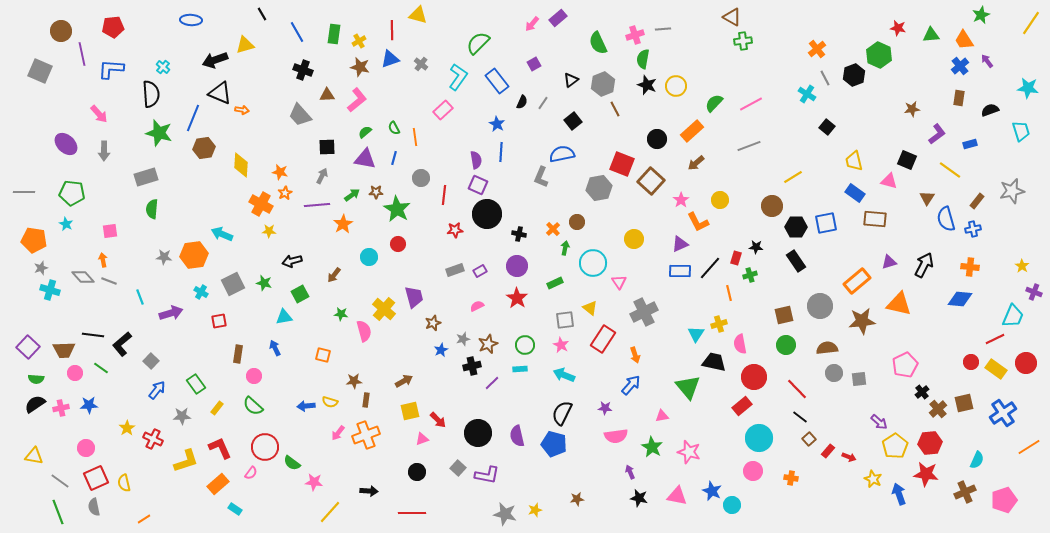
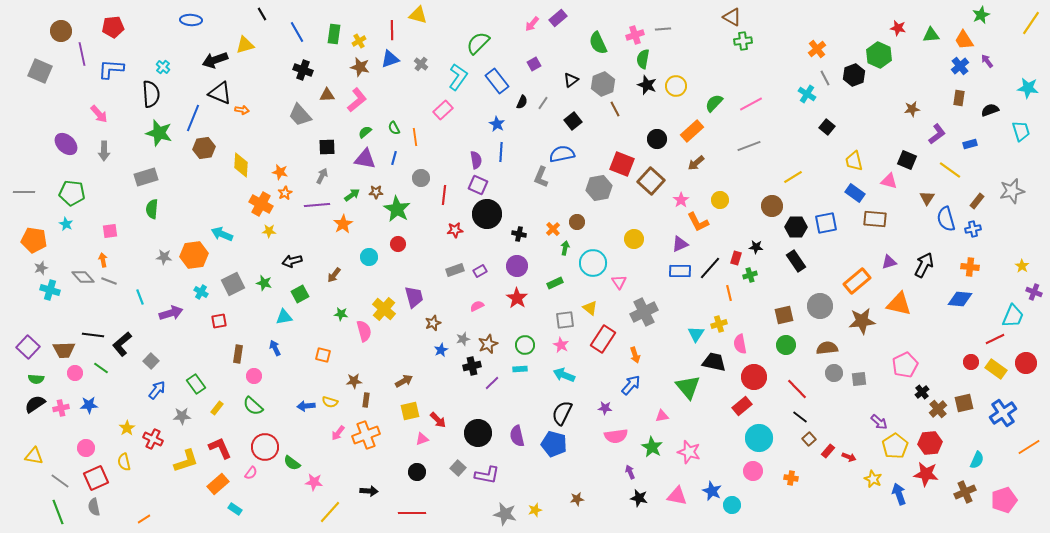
yellow semicircle at (124, 483): moved 21 px up
